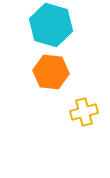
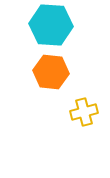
cyan hexagon: rotated 12 degrees counterclockwise
